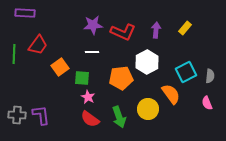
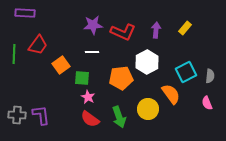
orange square: moved 1 px right, 2 px up
